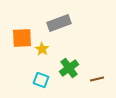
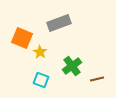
orange square: rotated 25 degrees clockwise
yellow star: moved 2 px left, 3 px down
green cross: moved 3 px right, 2 px up
